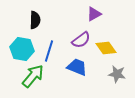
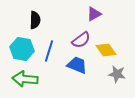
yellow diamond: moved 2 px down
blue trapezoid: moved 2 px up
green arrow: moved 8 px left, 3 px down; rotated 125 degrees counterclockwise
